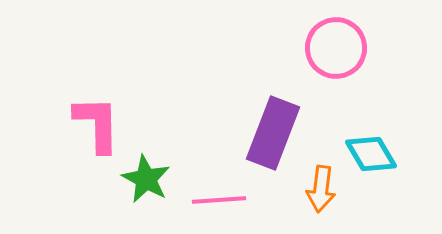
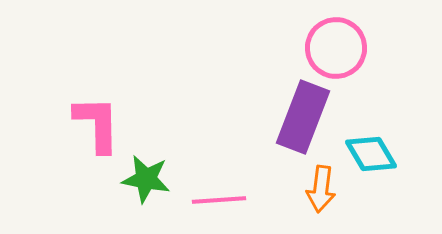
purple rectangle: moved 30 px right, 16 px up
green star: rotated 18 degrees counterclockwise
